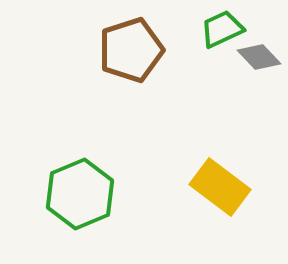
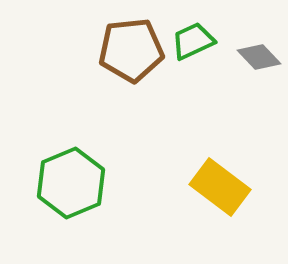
green trapezoid: moved 29 px left, 12 px down
brown pentagon: rotated 12 degrees clockwise
green hexagon: moved 9 px left, 11 px up
